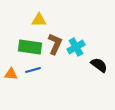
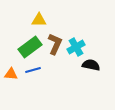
green rectangle: rotated 45 degrees counterclockwise
black semicircle: moved 8 px left; rotated 24 degrees counterclockwise
